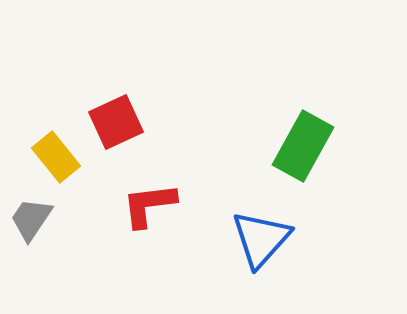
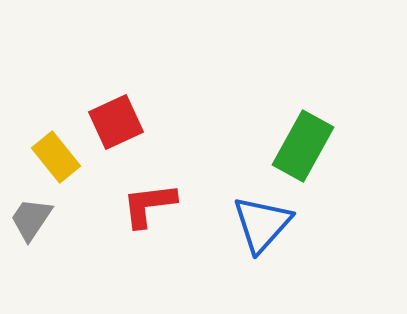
blue triangle: moved 1 px right, 15 px up
